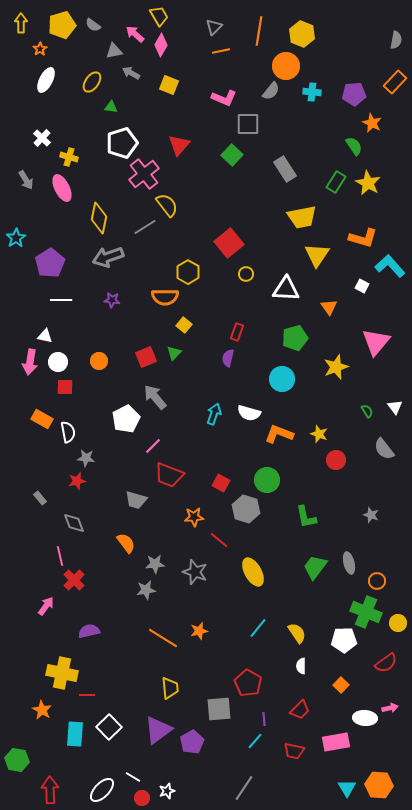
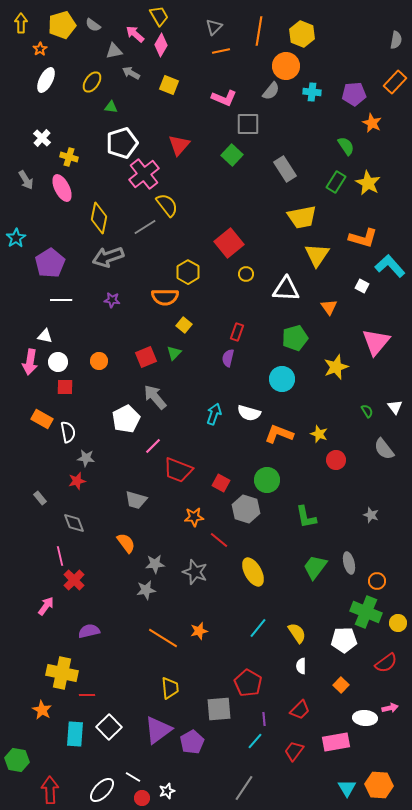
green semicircle at (354, 146): moved 8 px left
red trapezoid at (169, 475): moved 9 px right, 5 px up
red trapezoid at (294, 751): rotated 115 degrees clockwise
